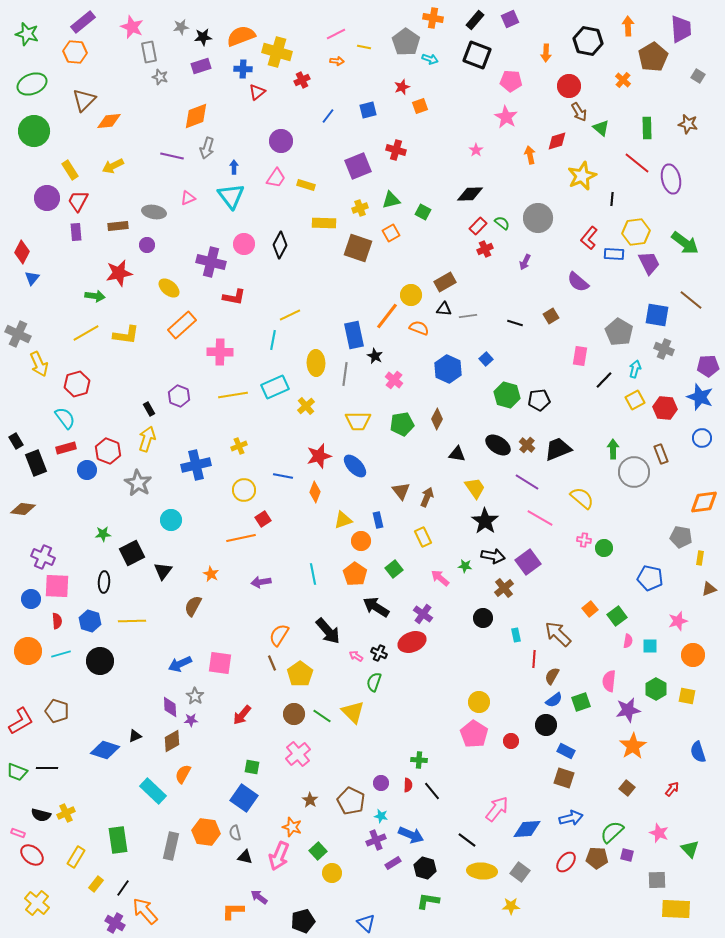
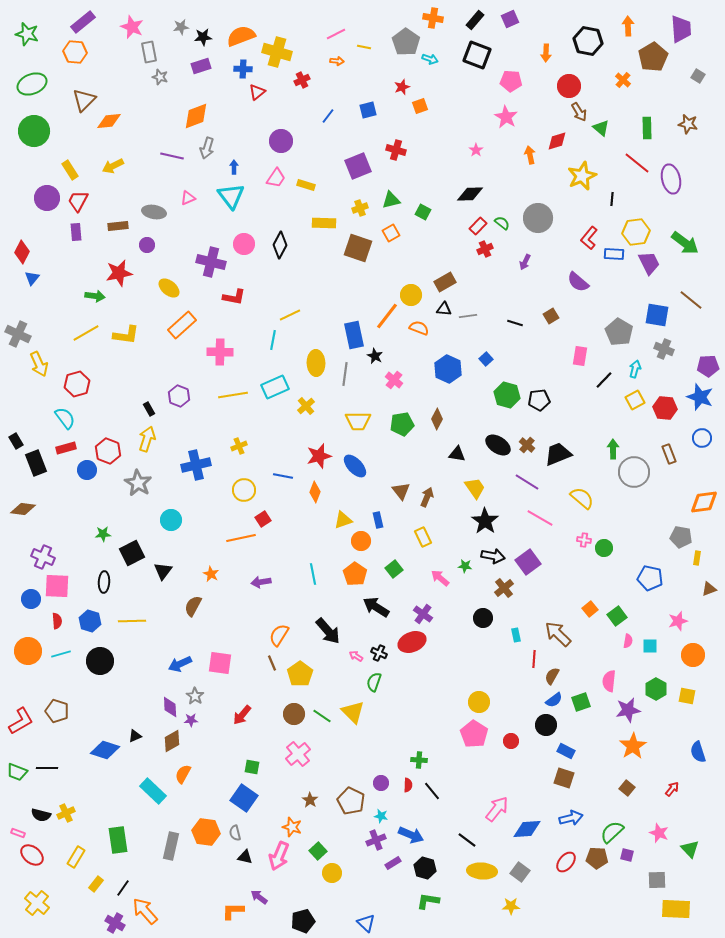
black trapezoid at (558, 449): moved 5 px down
brown rectangle at (661, 454): moved 8 px right
yellow rectangle at (700, 558): moved 3 px left
